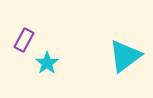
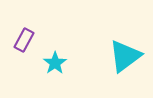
cyan star: moved 8 px right
